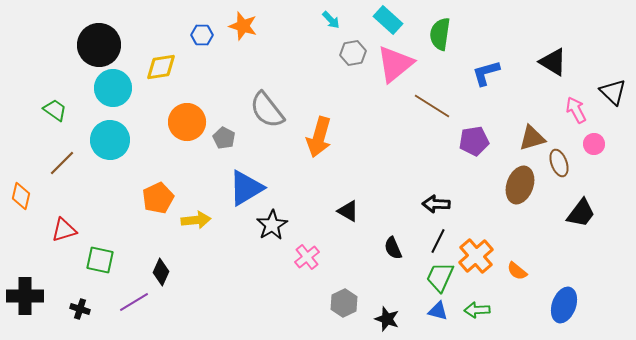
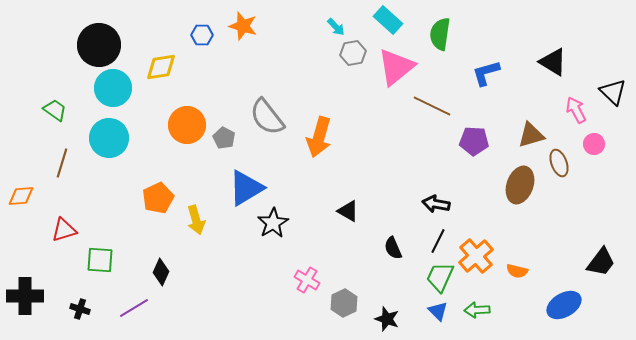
cyan arrow at (331, 20): moved 5 px right, 7 px down
pink triangle at (395, 64): moved 1 px right, 3 px down
brown line at (432, 106): rotated 6 degrees counterclockwise
gray semicircle at (267, 110): moved 7 px down
orange circle at (187, 122): moved 3 px down
brown triangle at (532, 138): moved 1 px left, 3 px up
cyan circle at (110, 140): moved 1 px left, 2 px up
purple pentagon at (474, 141): rotated 12 degrees clockwise
brown line at (62, 163): rotated 28 degrees counterclockwise
orange diamond at (21, 196): rotated 72 degrees clockwise
black arrow at (436, 204): rotated 8 degrees clockwise
black trapezoid at (581, 213): moved 20 px right, 49 px down
yellow arrow at (196, 220): rotated 80 degrees clockwise
black star at (272, 225): moved 1 px right, 2 px up
pink cross at (307, 257): moved 23 px down; rotated 20 degrees counterclockwise
green square at (100, 260): rotated 8 degrees counterclockwise
orange semicircle at (517, 271): rotated 25 degrees counterclockwise
purple line at (134, 302): moved 6 px down
blue ellipse at (564, 305): rotated 40 degrees clockwise
blue triangle at (438, 311): rotated 30 degrees clockwise
